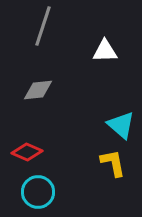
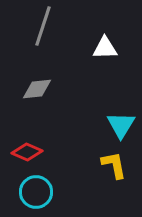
white triangle: moved 3 px up
gray diamond: moved 1 px left, 1 px up
cyan triangle: rotated 20 degrees clockwise
yellow L-shape: moved 1 px right, 2 px down
cyan circle: moved 2 px left
